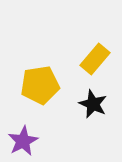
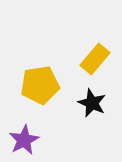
black star: moved 1 px left, 1 px up
purple star: moved 1 px right, 1 px up
